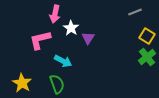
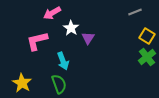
pink arrow: moved 3 px left, 1 px up; rotated 48 degrees clockwise
pink L-shape: moved 3 px left, 1 px down
cyan arrow: rotated 42 degrees clockwise
green semicircle: moved 2 px right
